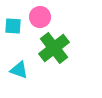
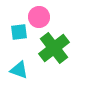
pink circle: moved 1 px left
cyan square: moved 6 px right, 6 px down; rotated 12 degrees counterclockwise
